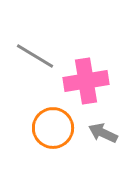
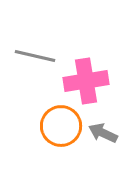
gray line: rotated 18 degrees counterclockwise
orange circle: moved 8 px right, 2 px up
